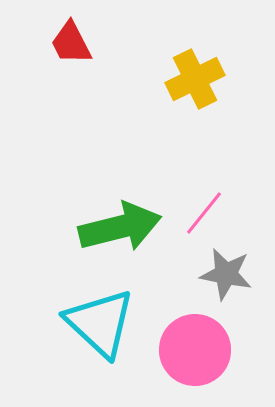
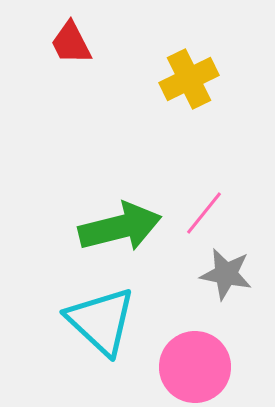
yellow cross: moved 6 px left
cyan triangle: moved 1 px right, 2 px up
pink circle: moved 17 px down
